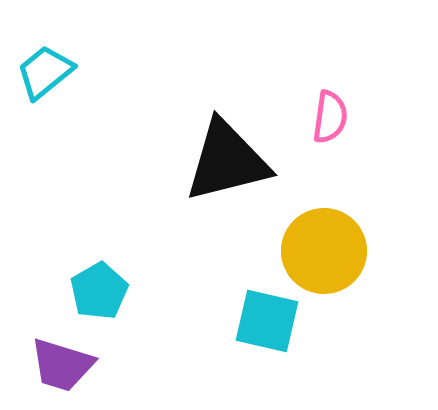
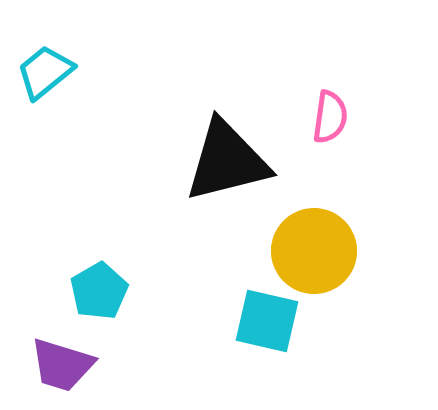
yellow circle: moved 10 px left
